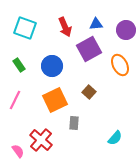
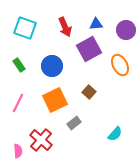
pink line: moved 3 px right, 3 px down
gray rectangle: rotated 48 degrees clockwise
cyan semicircle: moved 4 px up
pink semicircle: rotated 32 degrees clockwise
